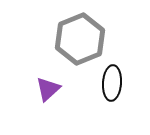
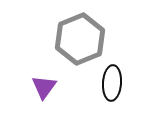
purple triangle: moved 4 px left, 2 px up; rotated 12 degrees counterclockwise
